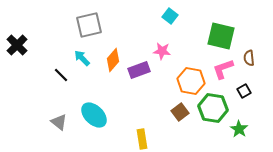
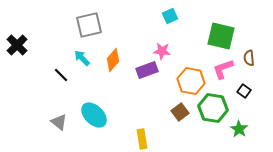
cyan square: rotated 28 degrees clockwise
purple rectangle: moved 8 px right
black square: rotated 24 degrees counterclockwise
